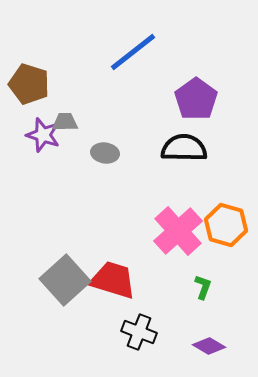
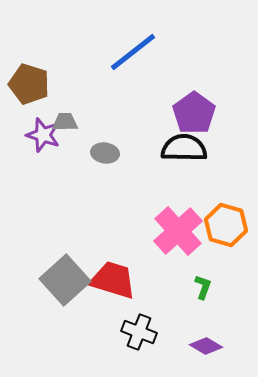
purple pentagon: moved 2 px left, 14 px down
purple diamond: moved 3 px left
